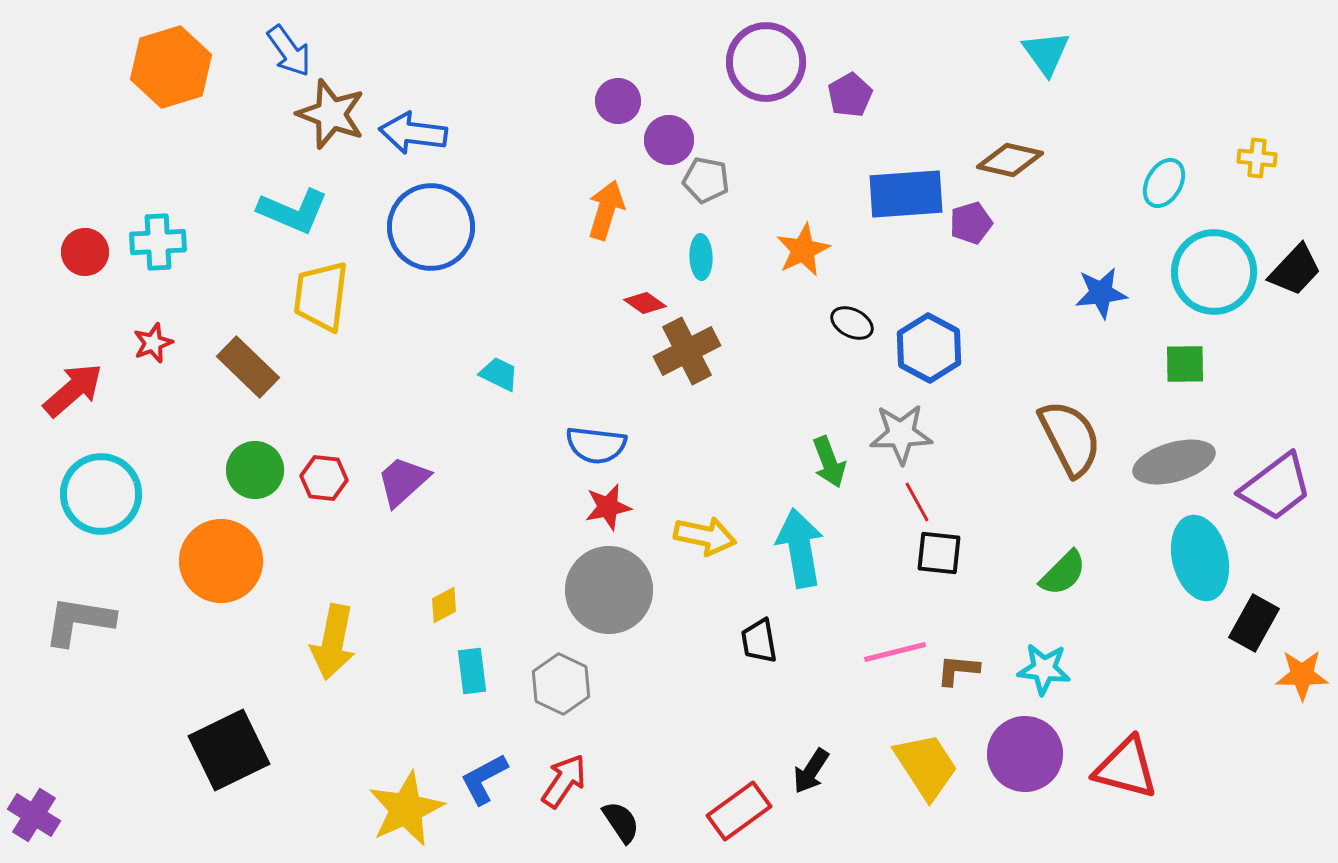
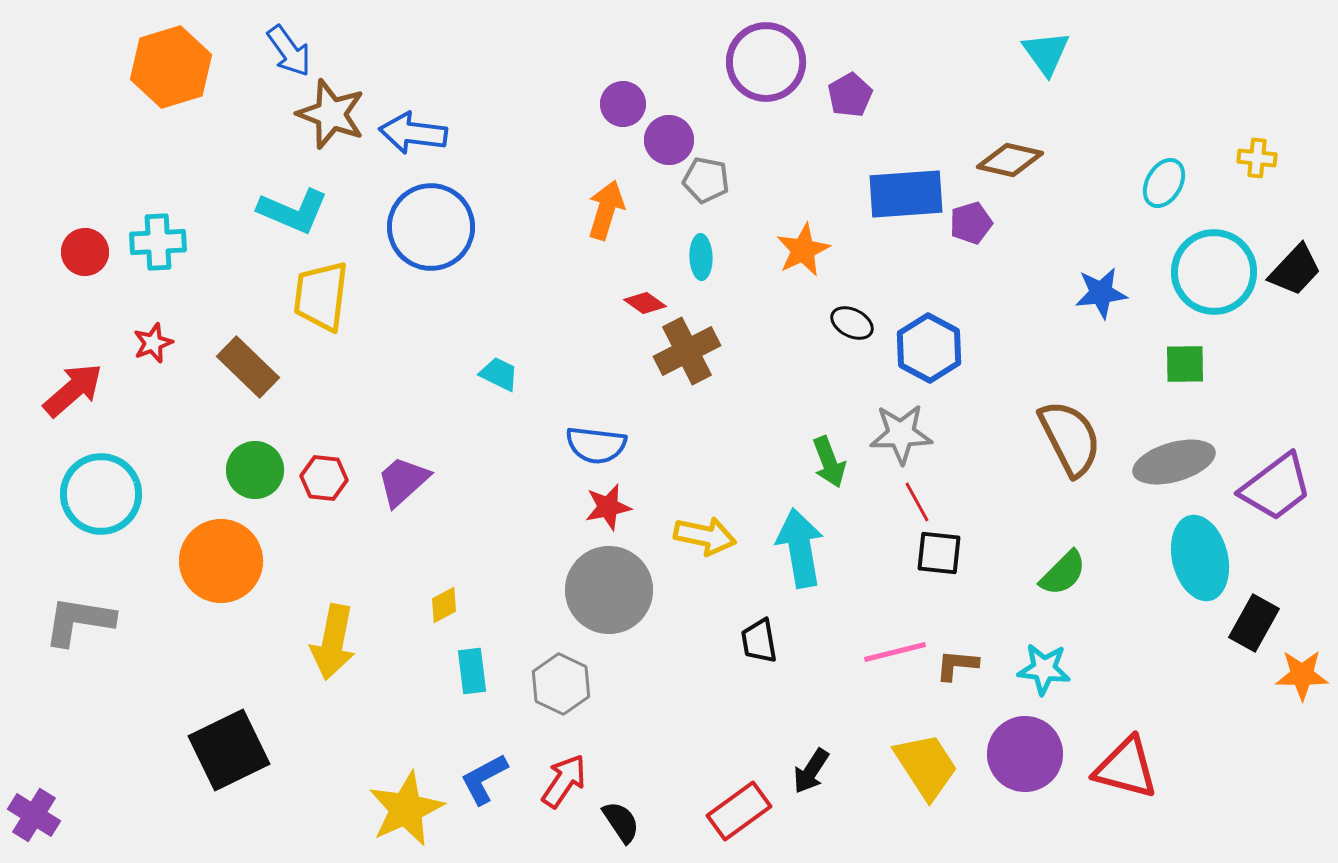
purple circle at (618, 101): moved 5 px right, 3 px down
brown L-shape at (958, 670): moved 1 px left, 5 px up
